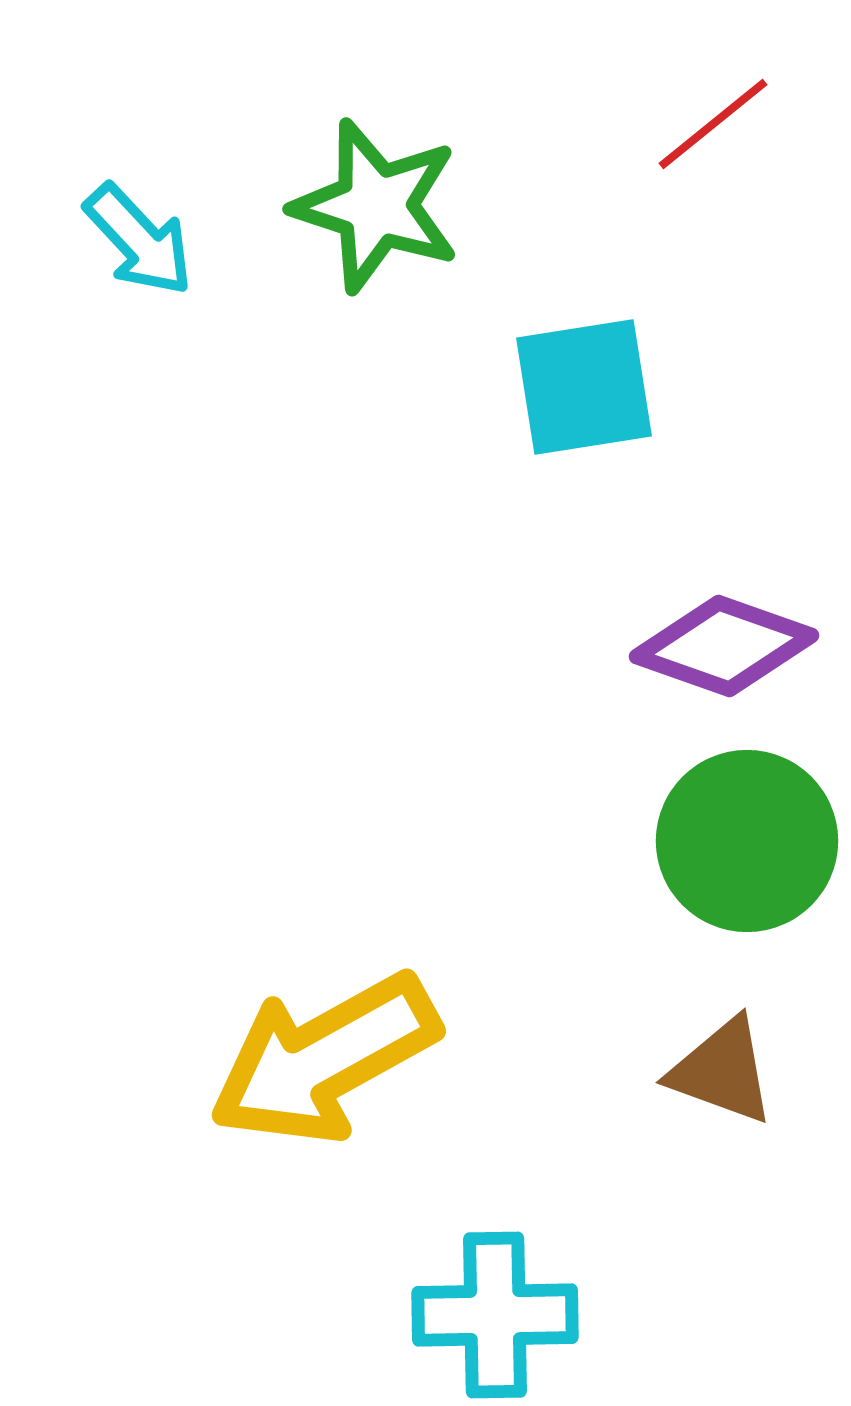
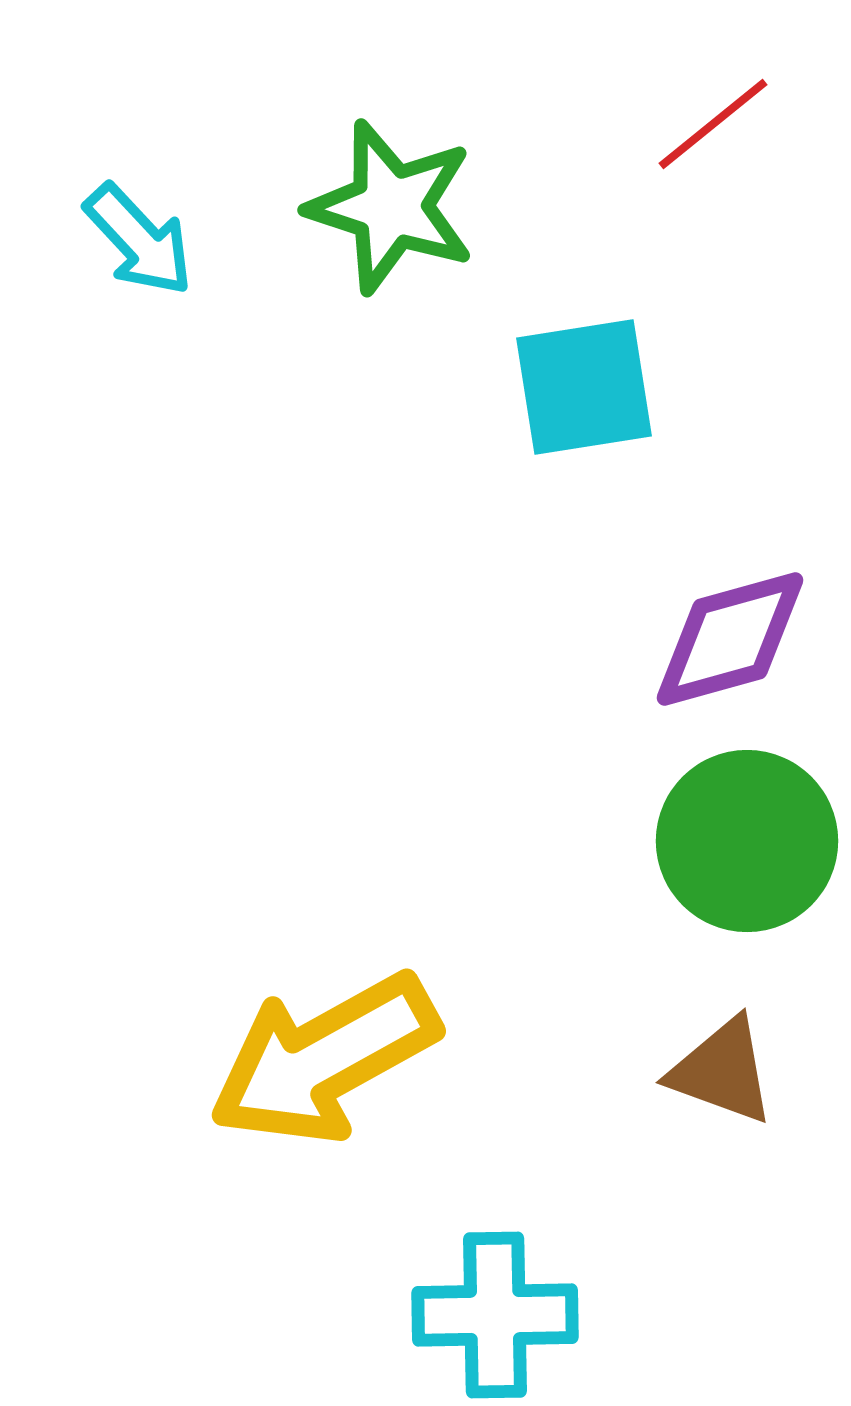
green star: moved 15 px right, 1 px down
purple diamond: moved 6 px right, 7 px up; rotated 35 degrees counterclockwise
